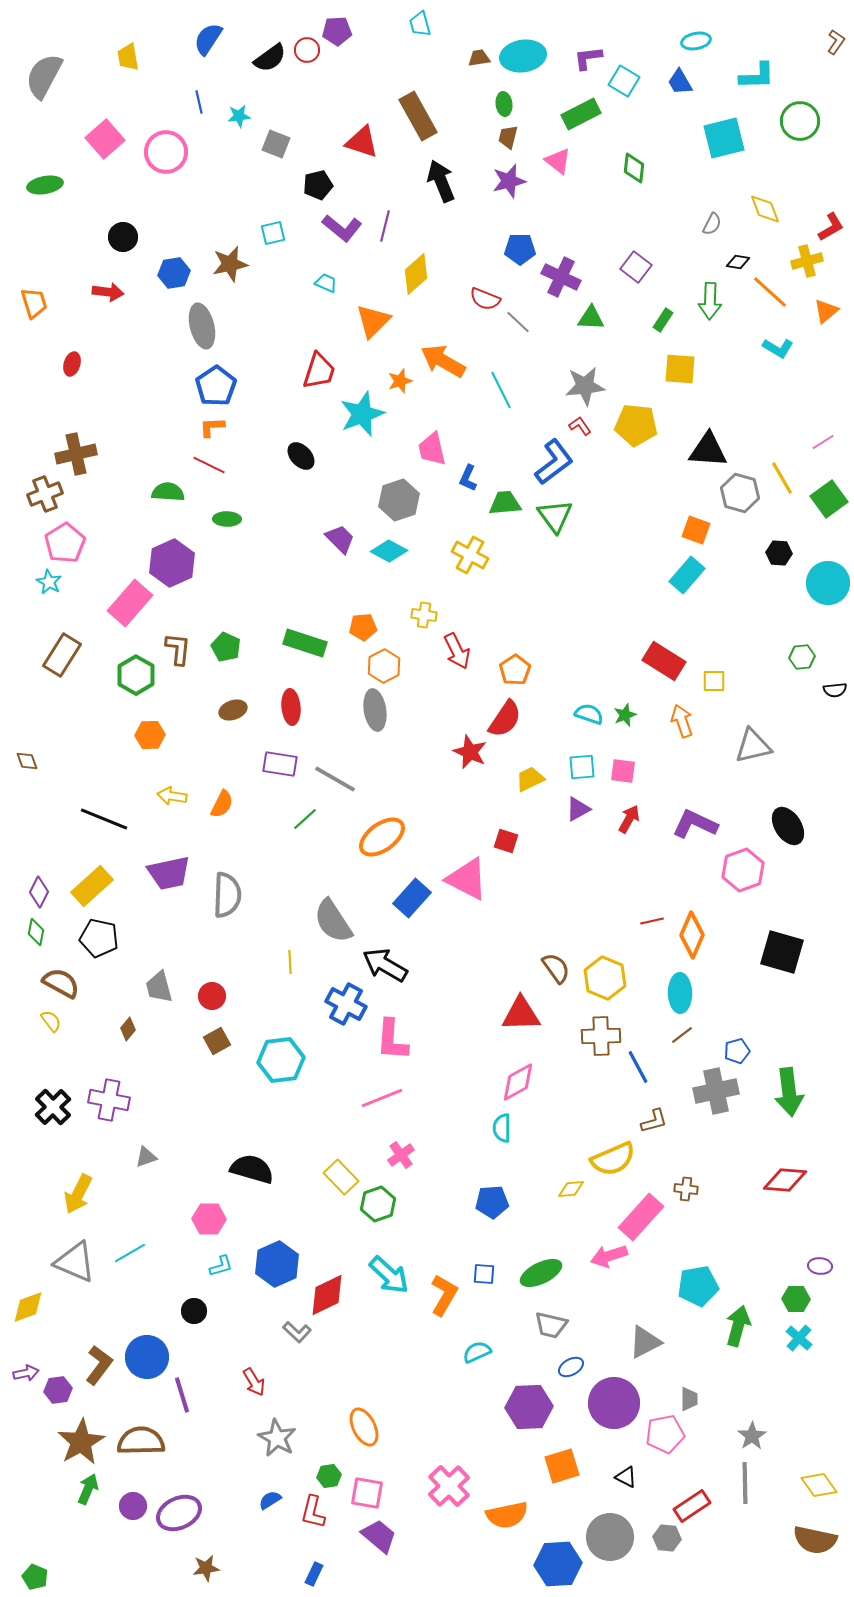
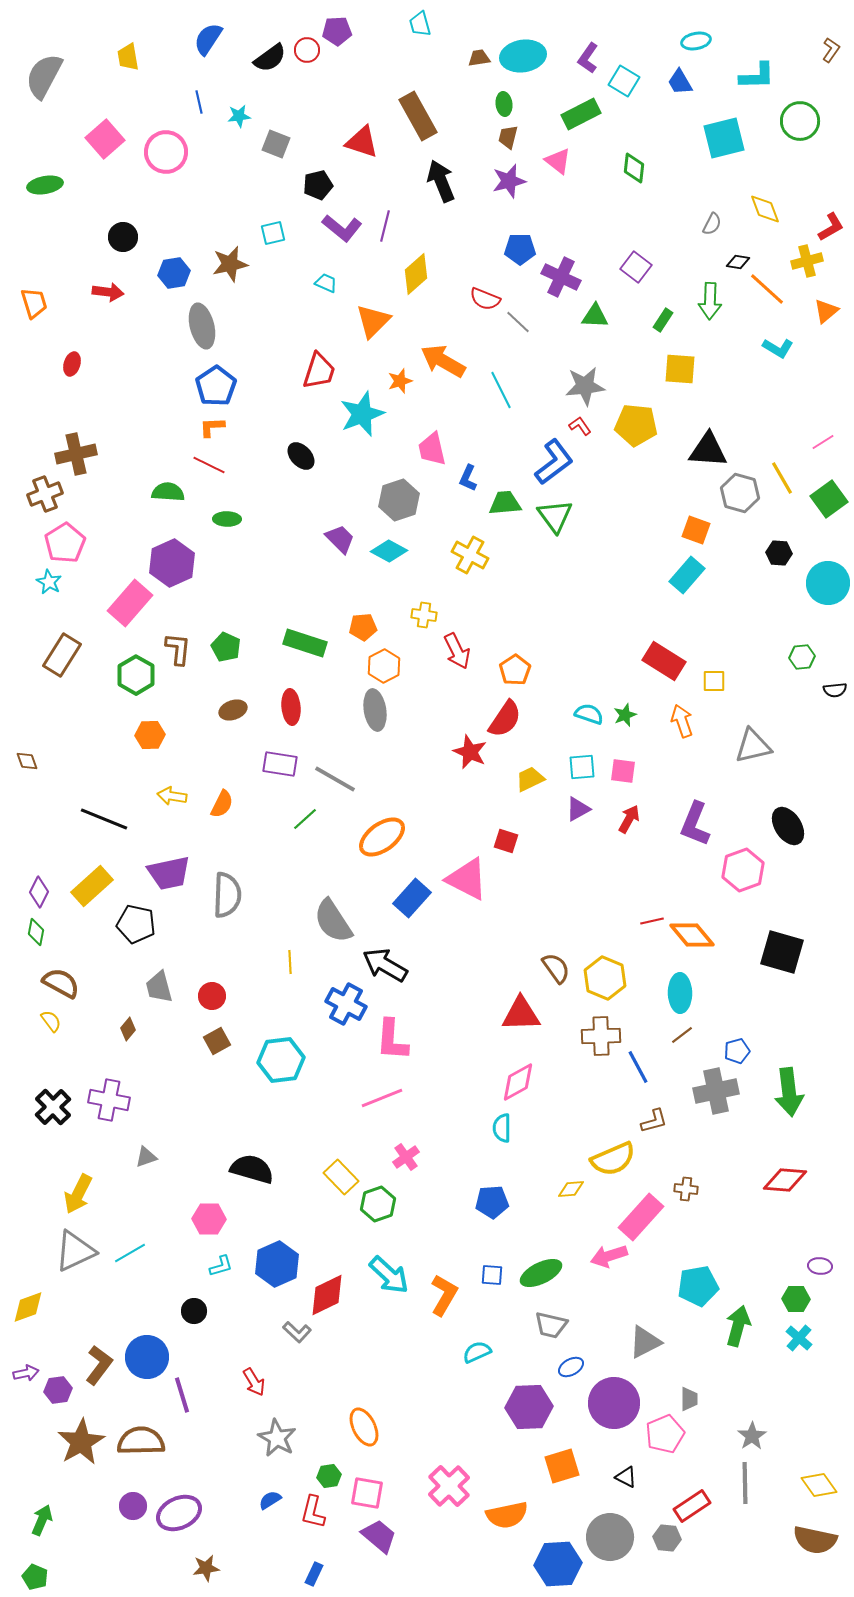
brown L-shape at (836, 42): moved 5 px left, 8 px down
purple L-shape at (588, 58): rotated 48 degrees counterclockwise
orange line at (770, 292): moved 3 px left, 3 px up
green triangle at (591, 318): moved 4 px right, 2 px up
purple L-shape at (695, 824): rotated 93 degrees counterclockwise
orange diamond at (692, 935): rotated 63 degrees counterclockwise
black pentagon at (99, 938): moved 37 px right, 14 px up
pink cross at (401, 1155): moved 5 px right, 2 px down
gray triangle at (75, 1262): moved 11 px up; rotated 48 degrees counterclockwise
blue square at (484, 1274): moved 8 px right, 1 px down
pink pentagon at (665, 1434): rotated 12 degrees counterclockwise
green arrow at (88, 1489): moved 46 px left, 31 px down
